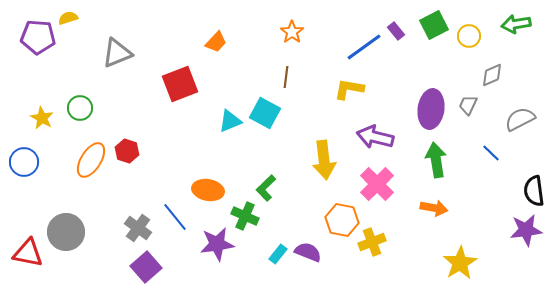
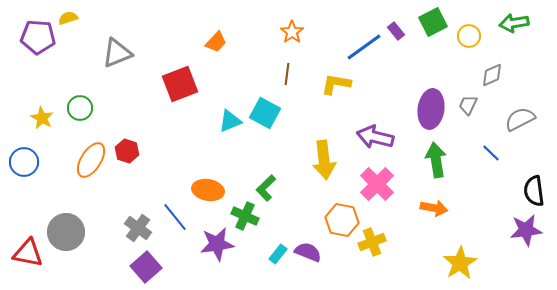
green arrow at (516, 24): moved 2 px left, 1 px up
green square at (434, 25): moved 1 px left, 3 px up
brown line at (286, 77): moved 1 px right, 3 px up
yellow L-shape at (349, 89): moved 13 px left, 5 px up
